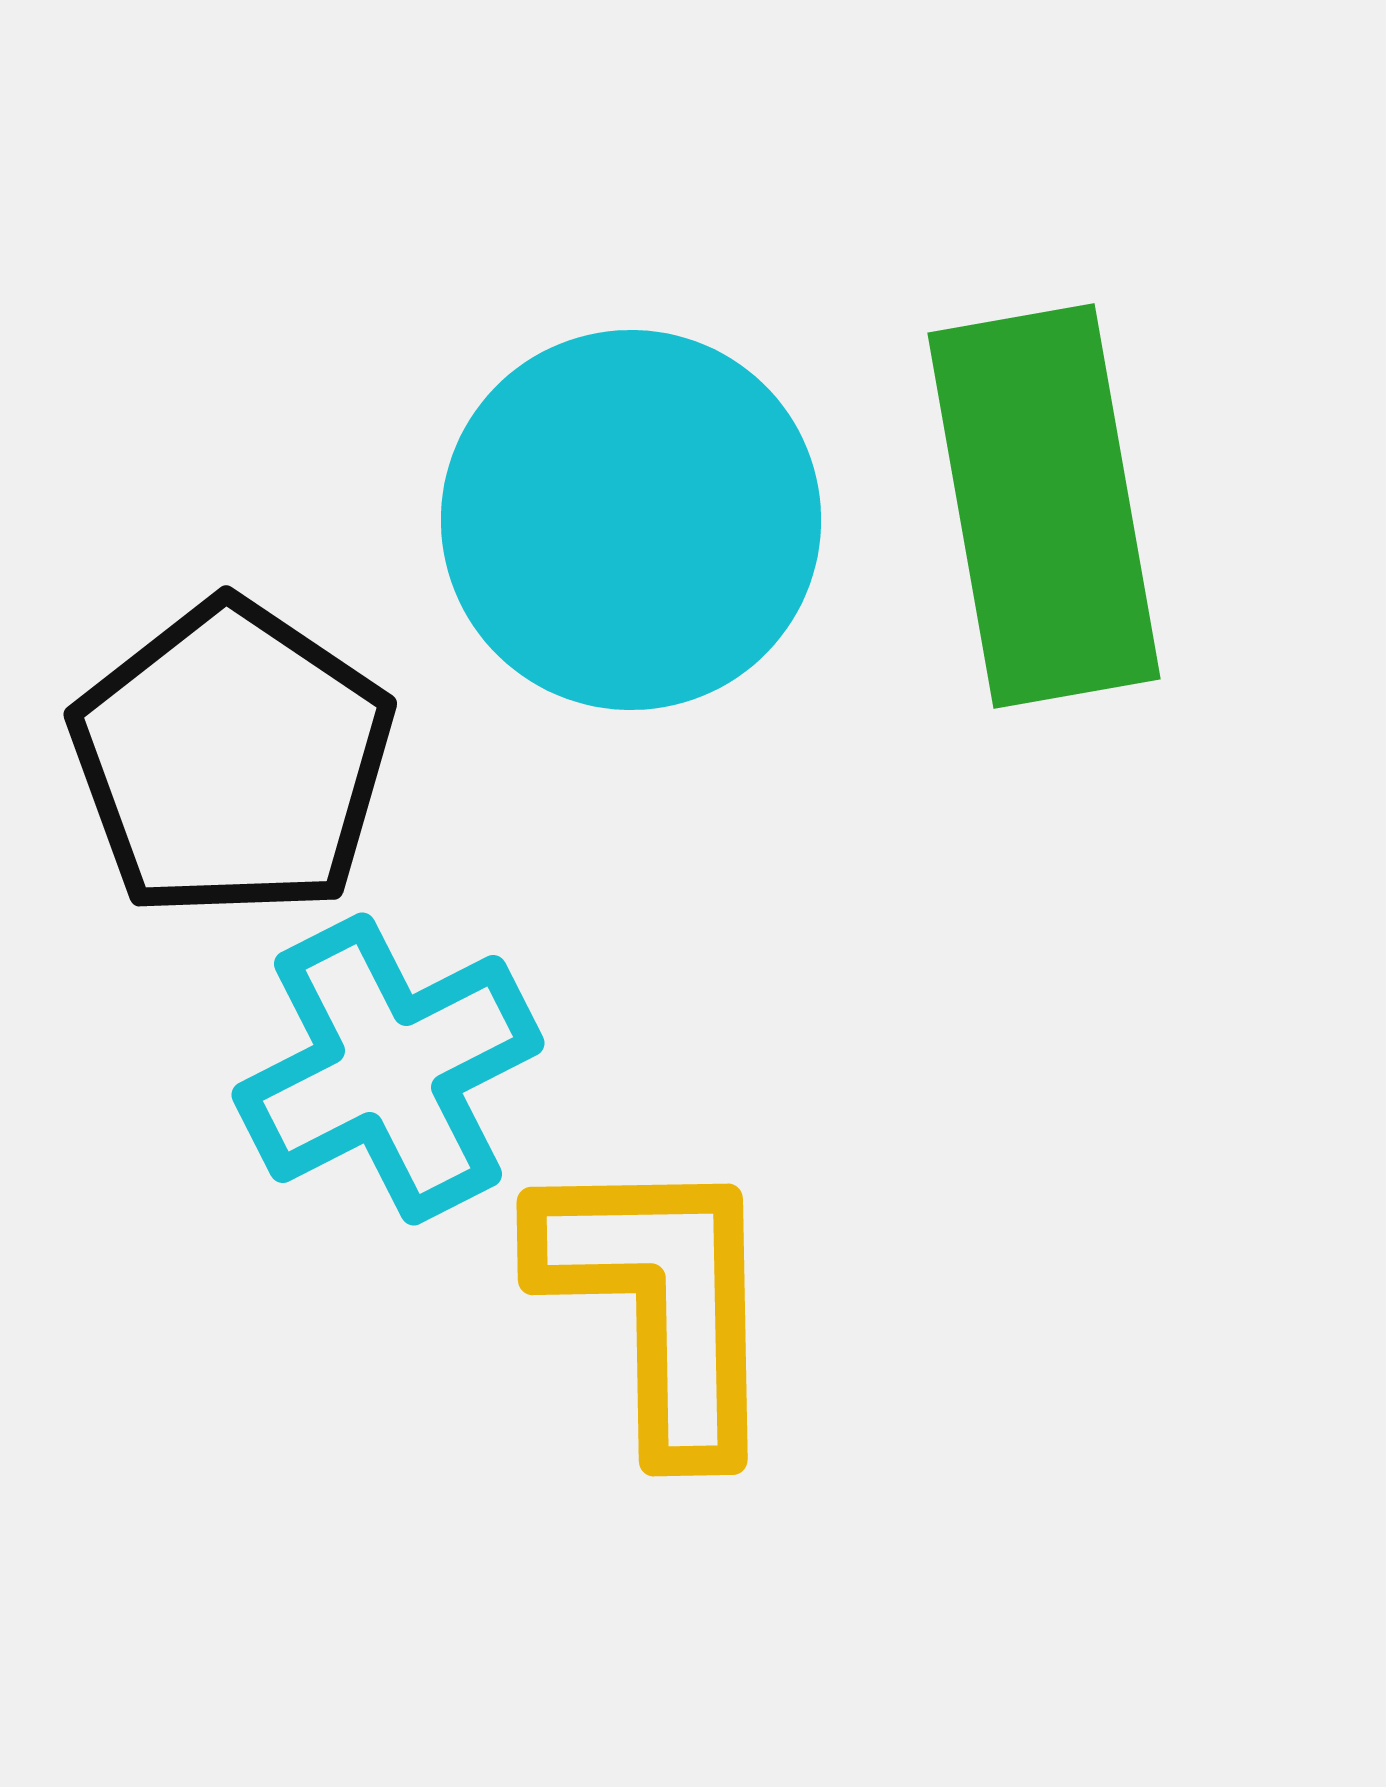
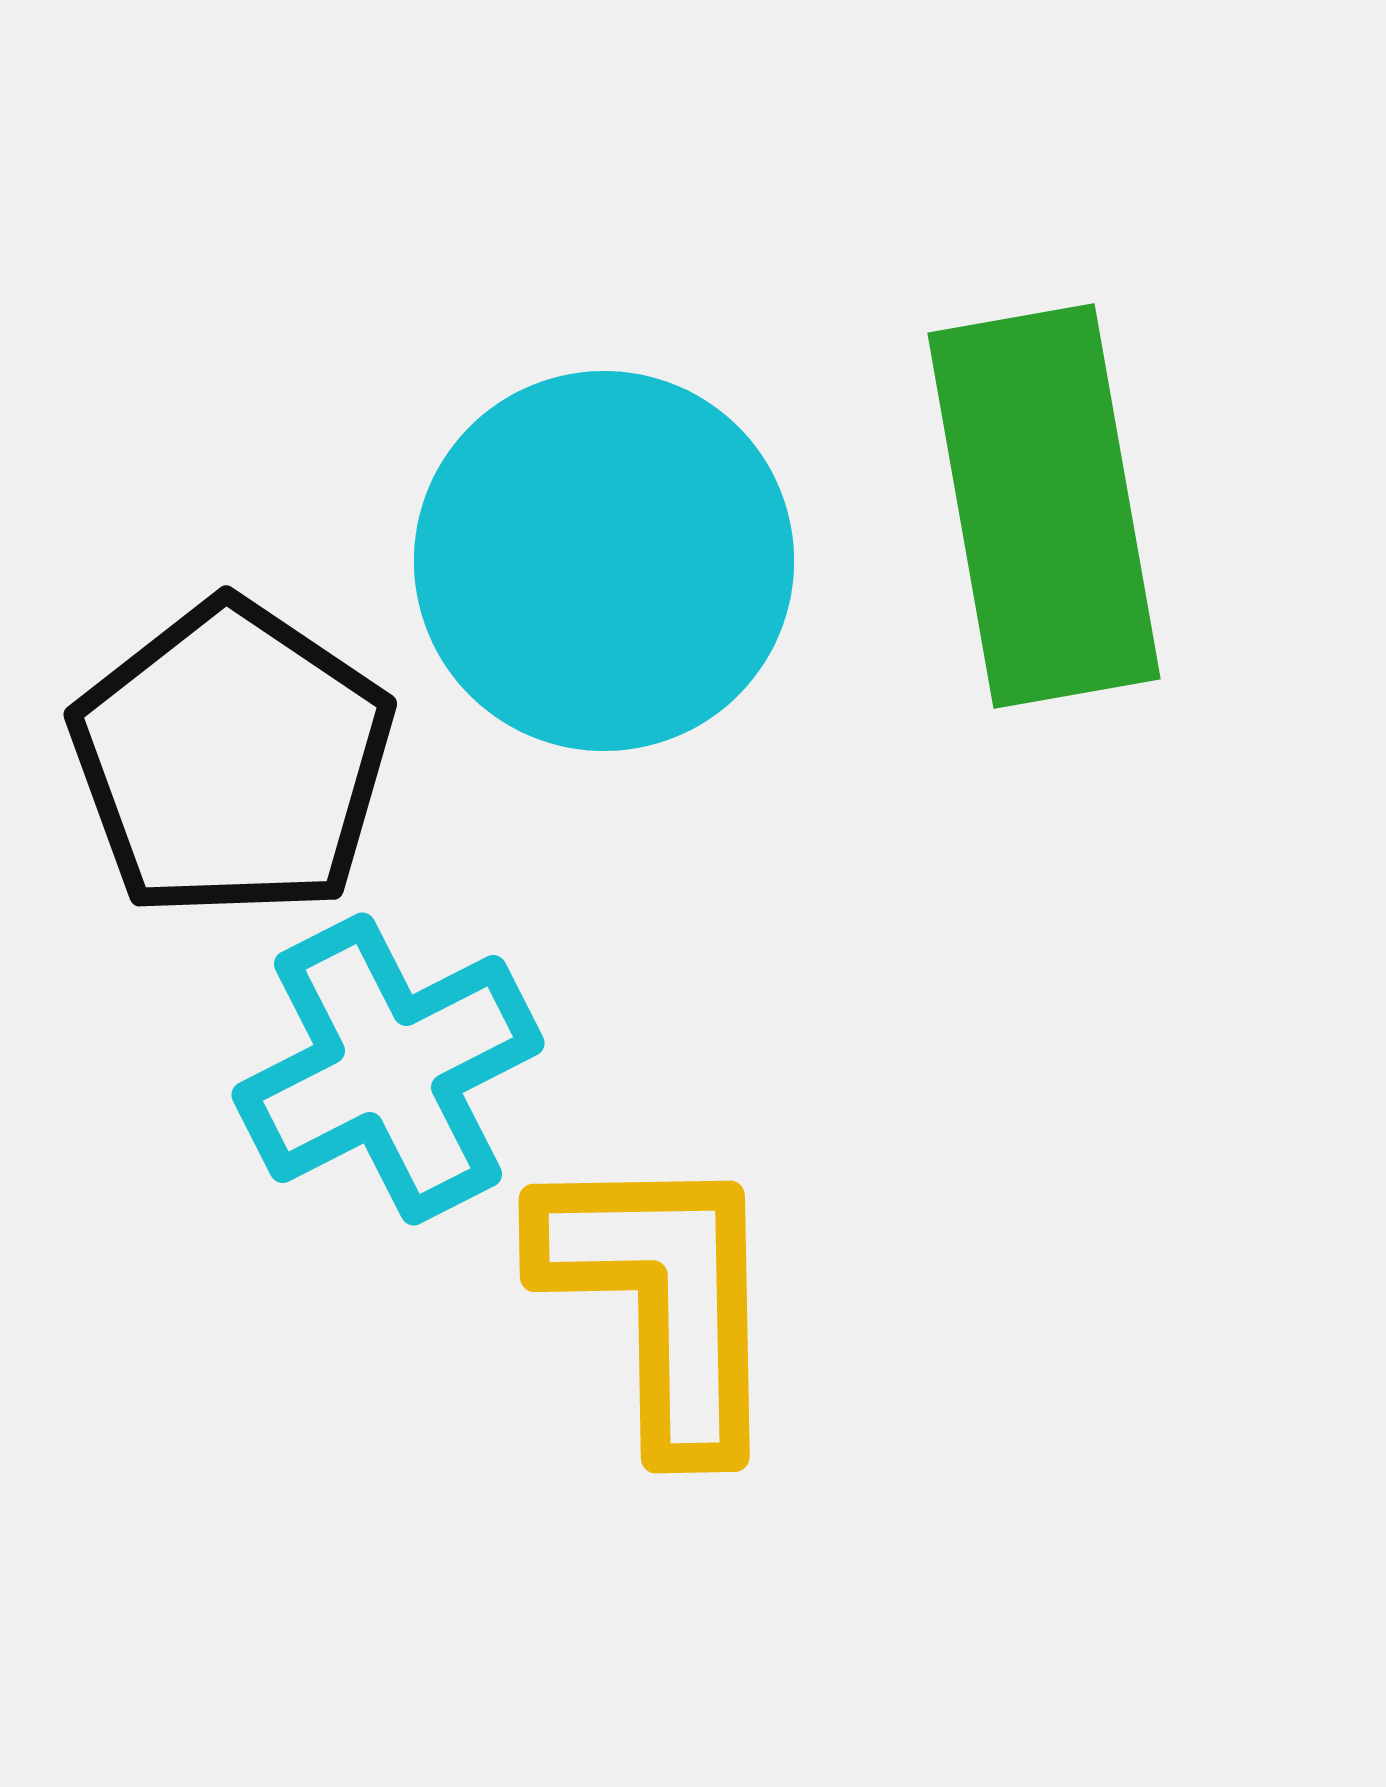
cyan circle: moved 27 px left, 41 px down
yellow L-shape: moved 2 px right, 3 px up
